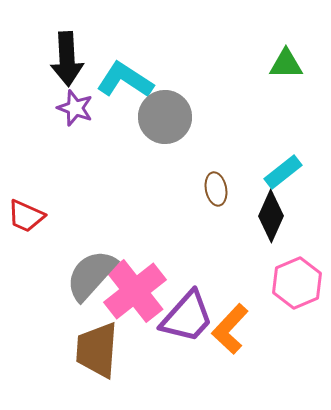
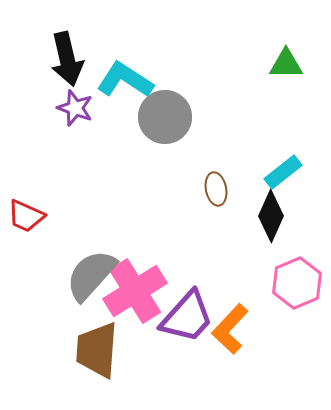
black arrow: rotated 10 degrees counterclockwise
pink cross: rotated 6 degrees clockwise
